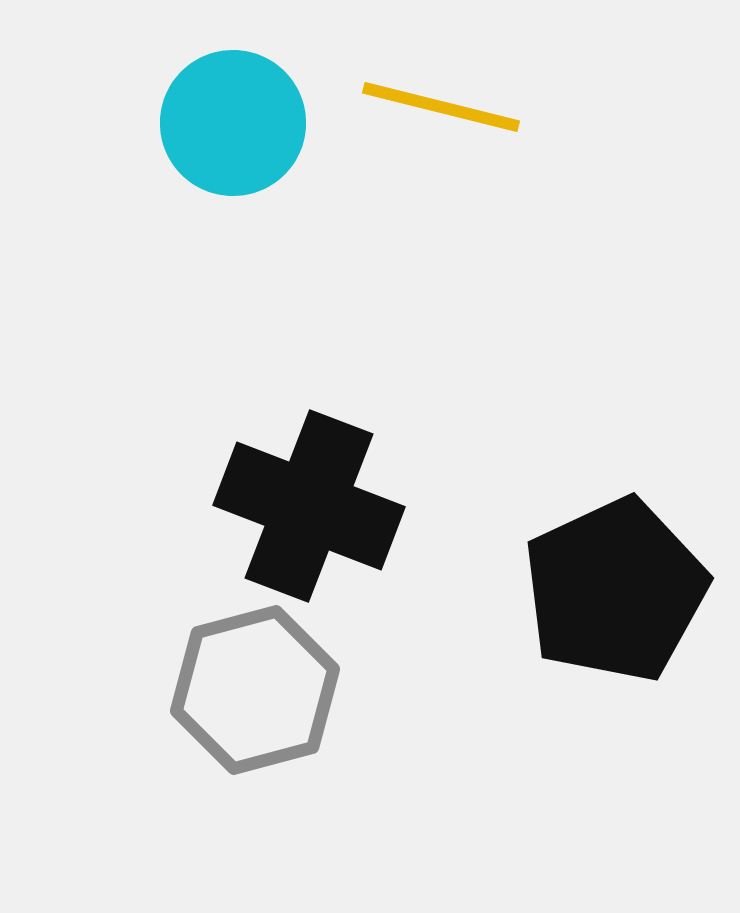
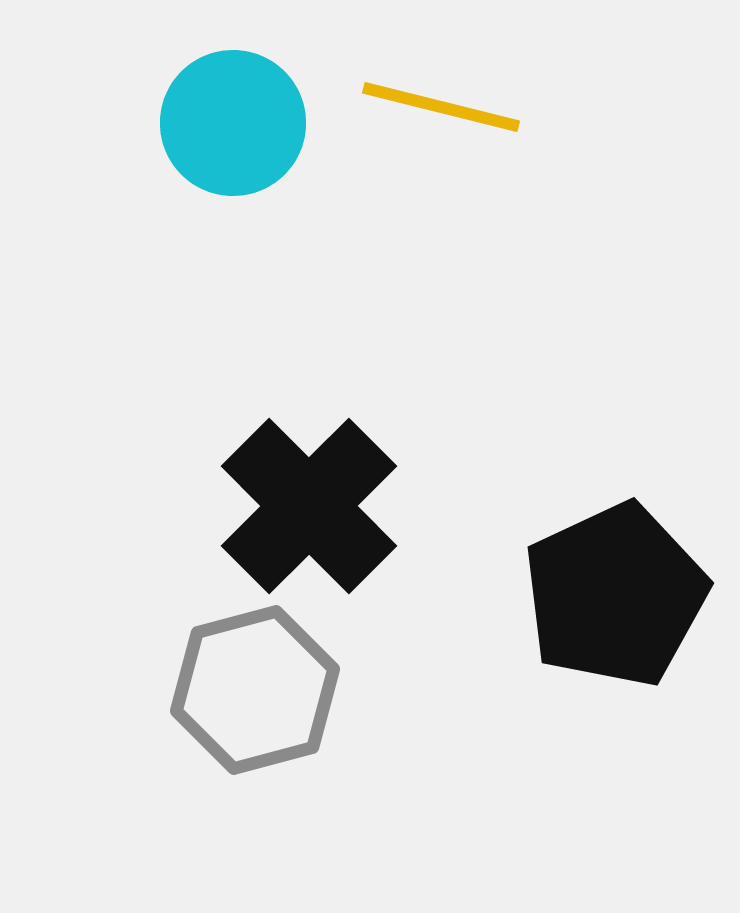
black cross: rotated 24 degrees clockwise
black pentagon: moved 5 px down
